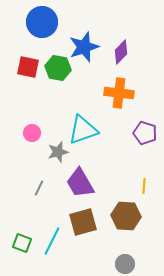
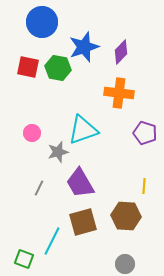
green square: moved 2 px right, 16 px down
